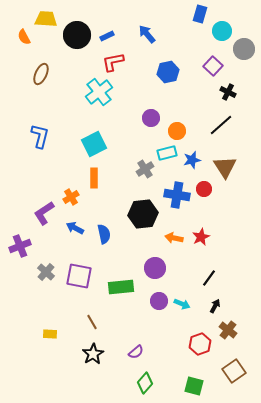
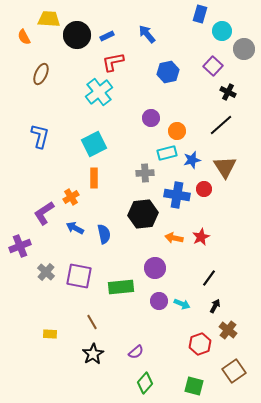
yellow trapezoid at (46, 19): moved 3 px right
gray cross at (145, 169): moved 4 px down; rotated 30 degrees clockwise
